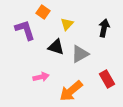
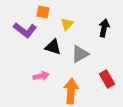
orange square: rotated 24 degrees counterclockwise
purple L-shape: rotated 145 degrees clockwise
black triangle: moved 3 px left
pink arrow: moved 1 px up
orange arrow: rotated 135 degrees clockwise
